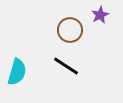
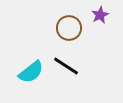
brown circle: moved 1 px left, 2 px up
cyan semicircle: moved 14 px right; rotated 36 degrees clockwise
